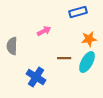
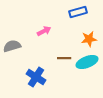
gray semicircle: rotated 72 degrees clockwise
cyan ellipse: rotated 40 degrees clockwise
